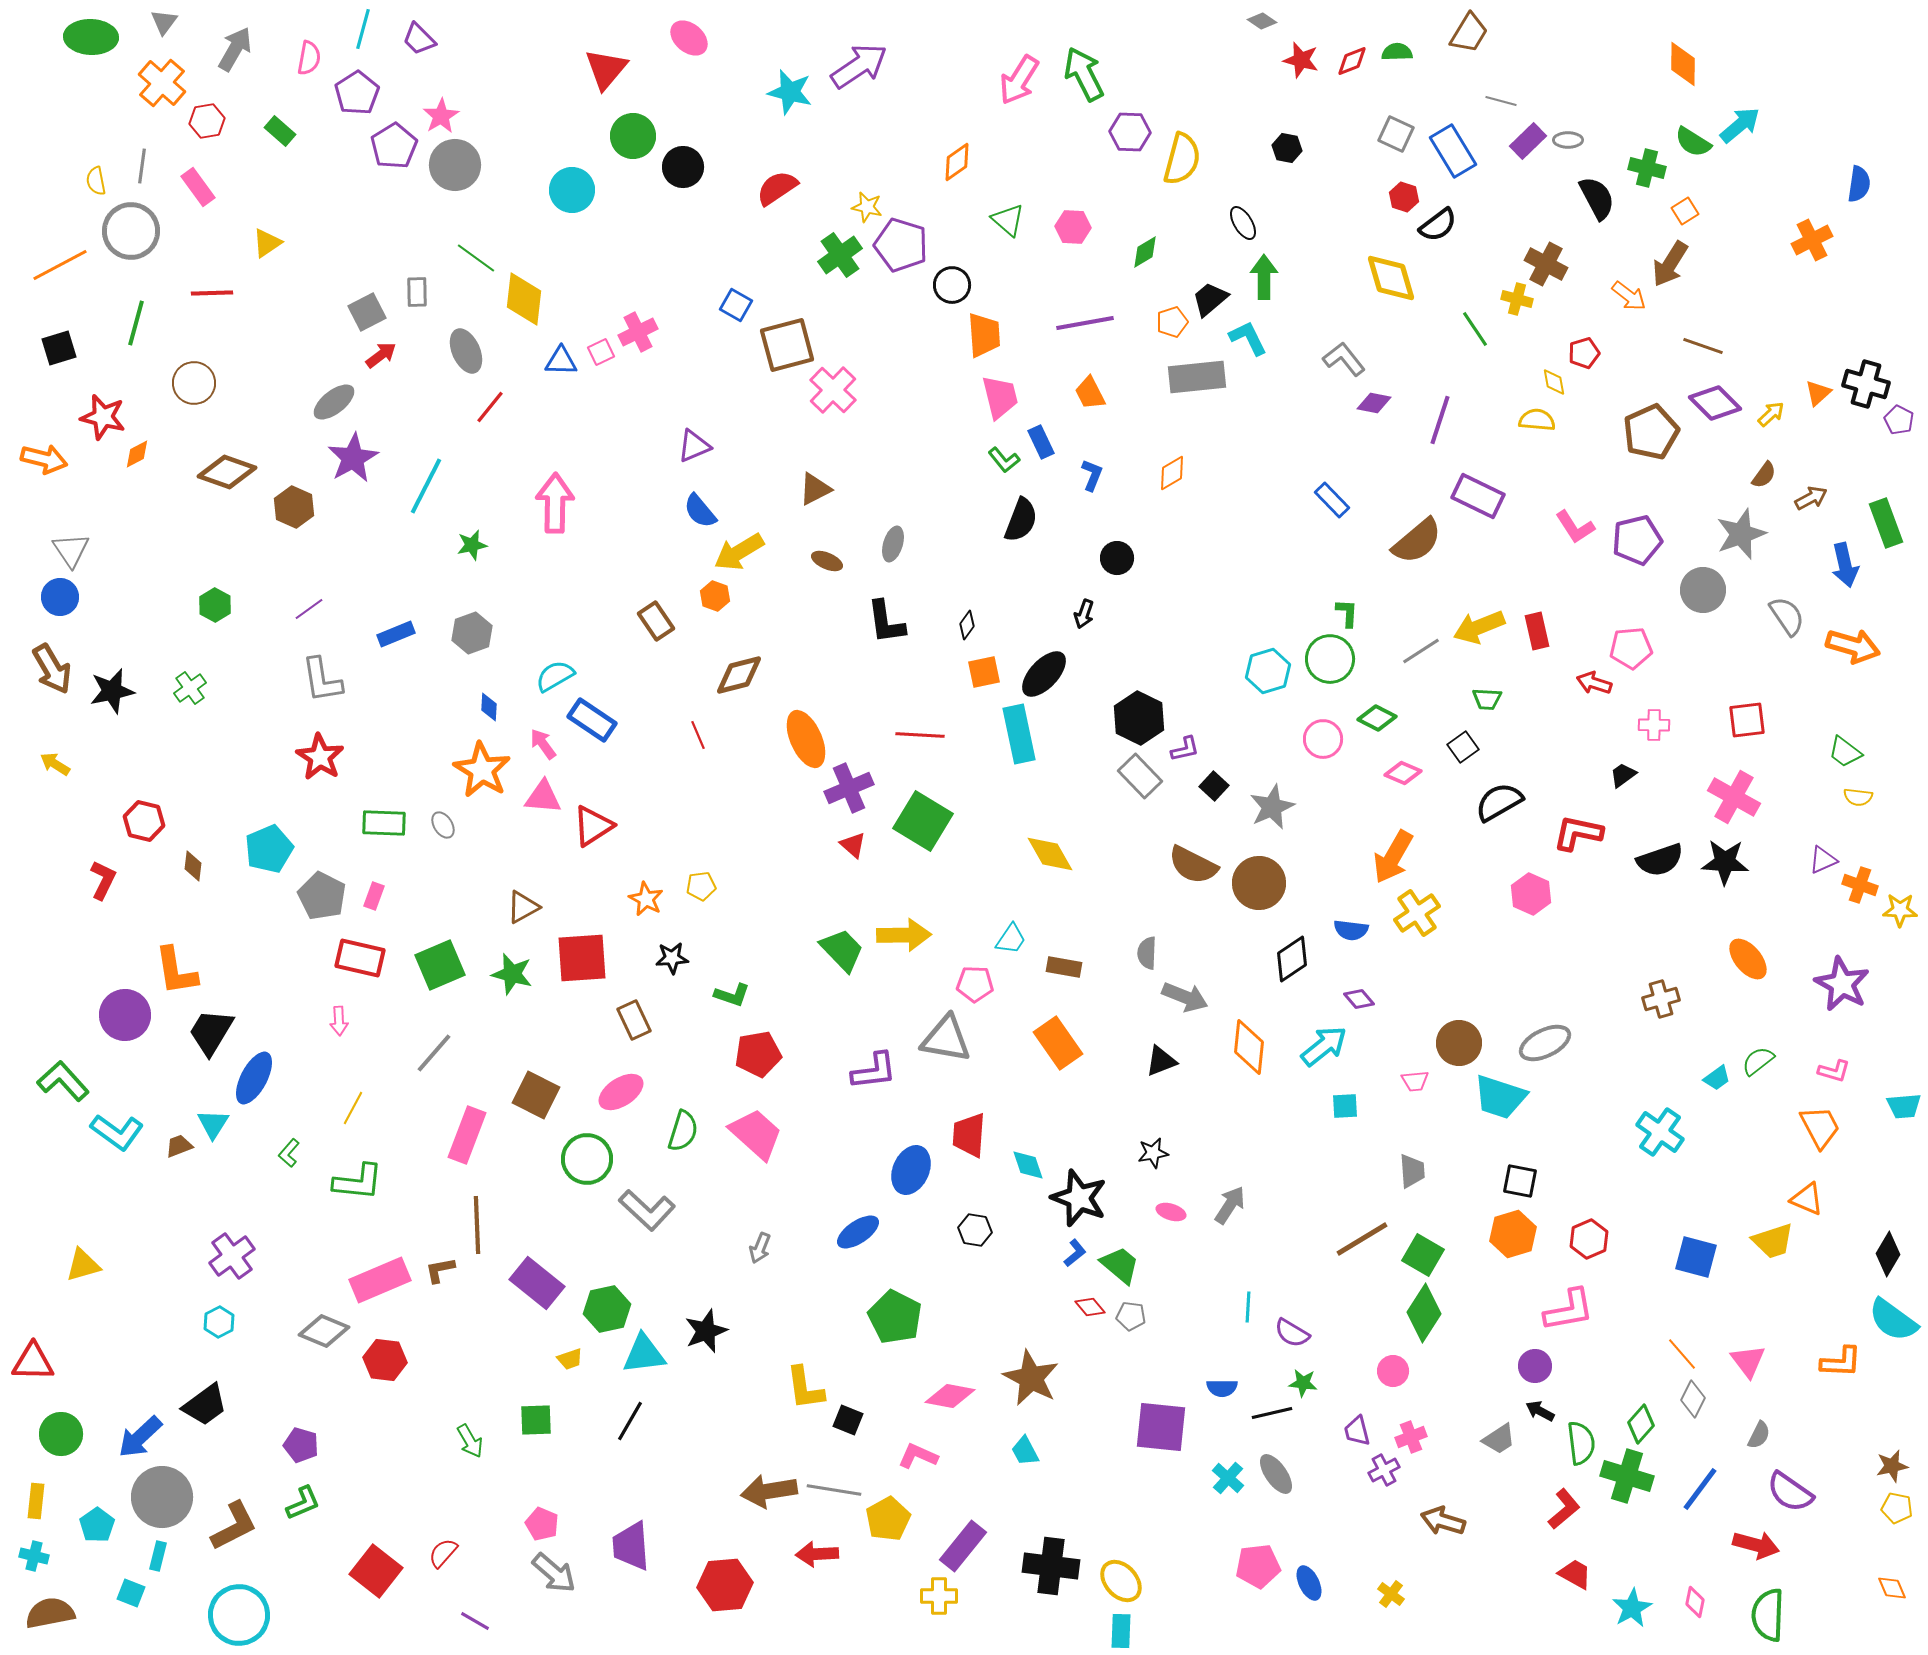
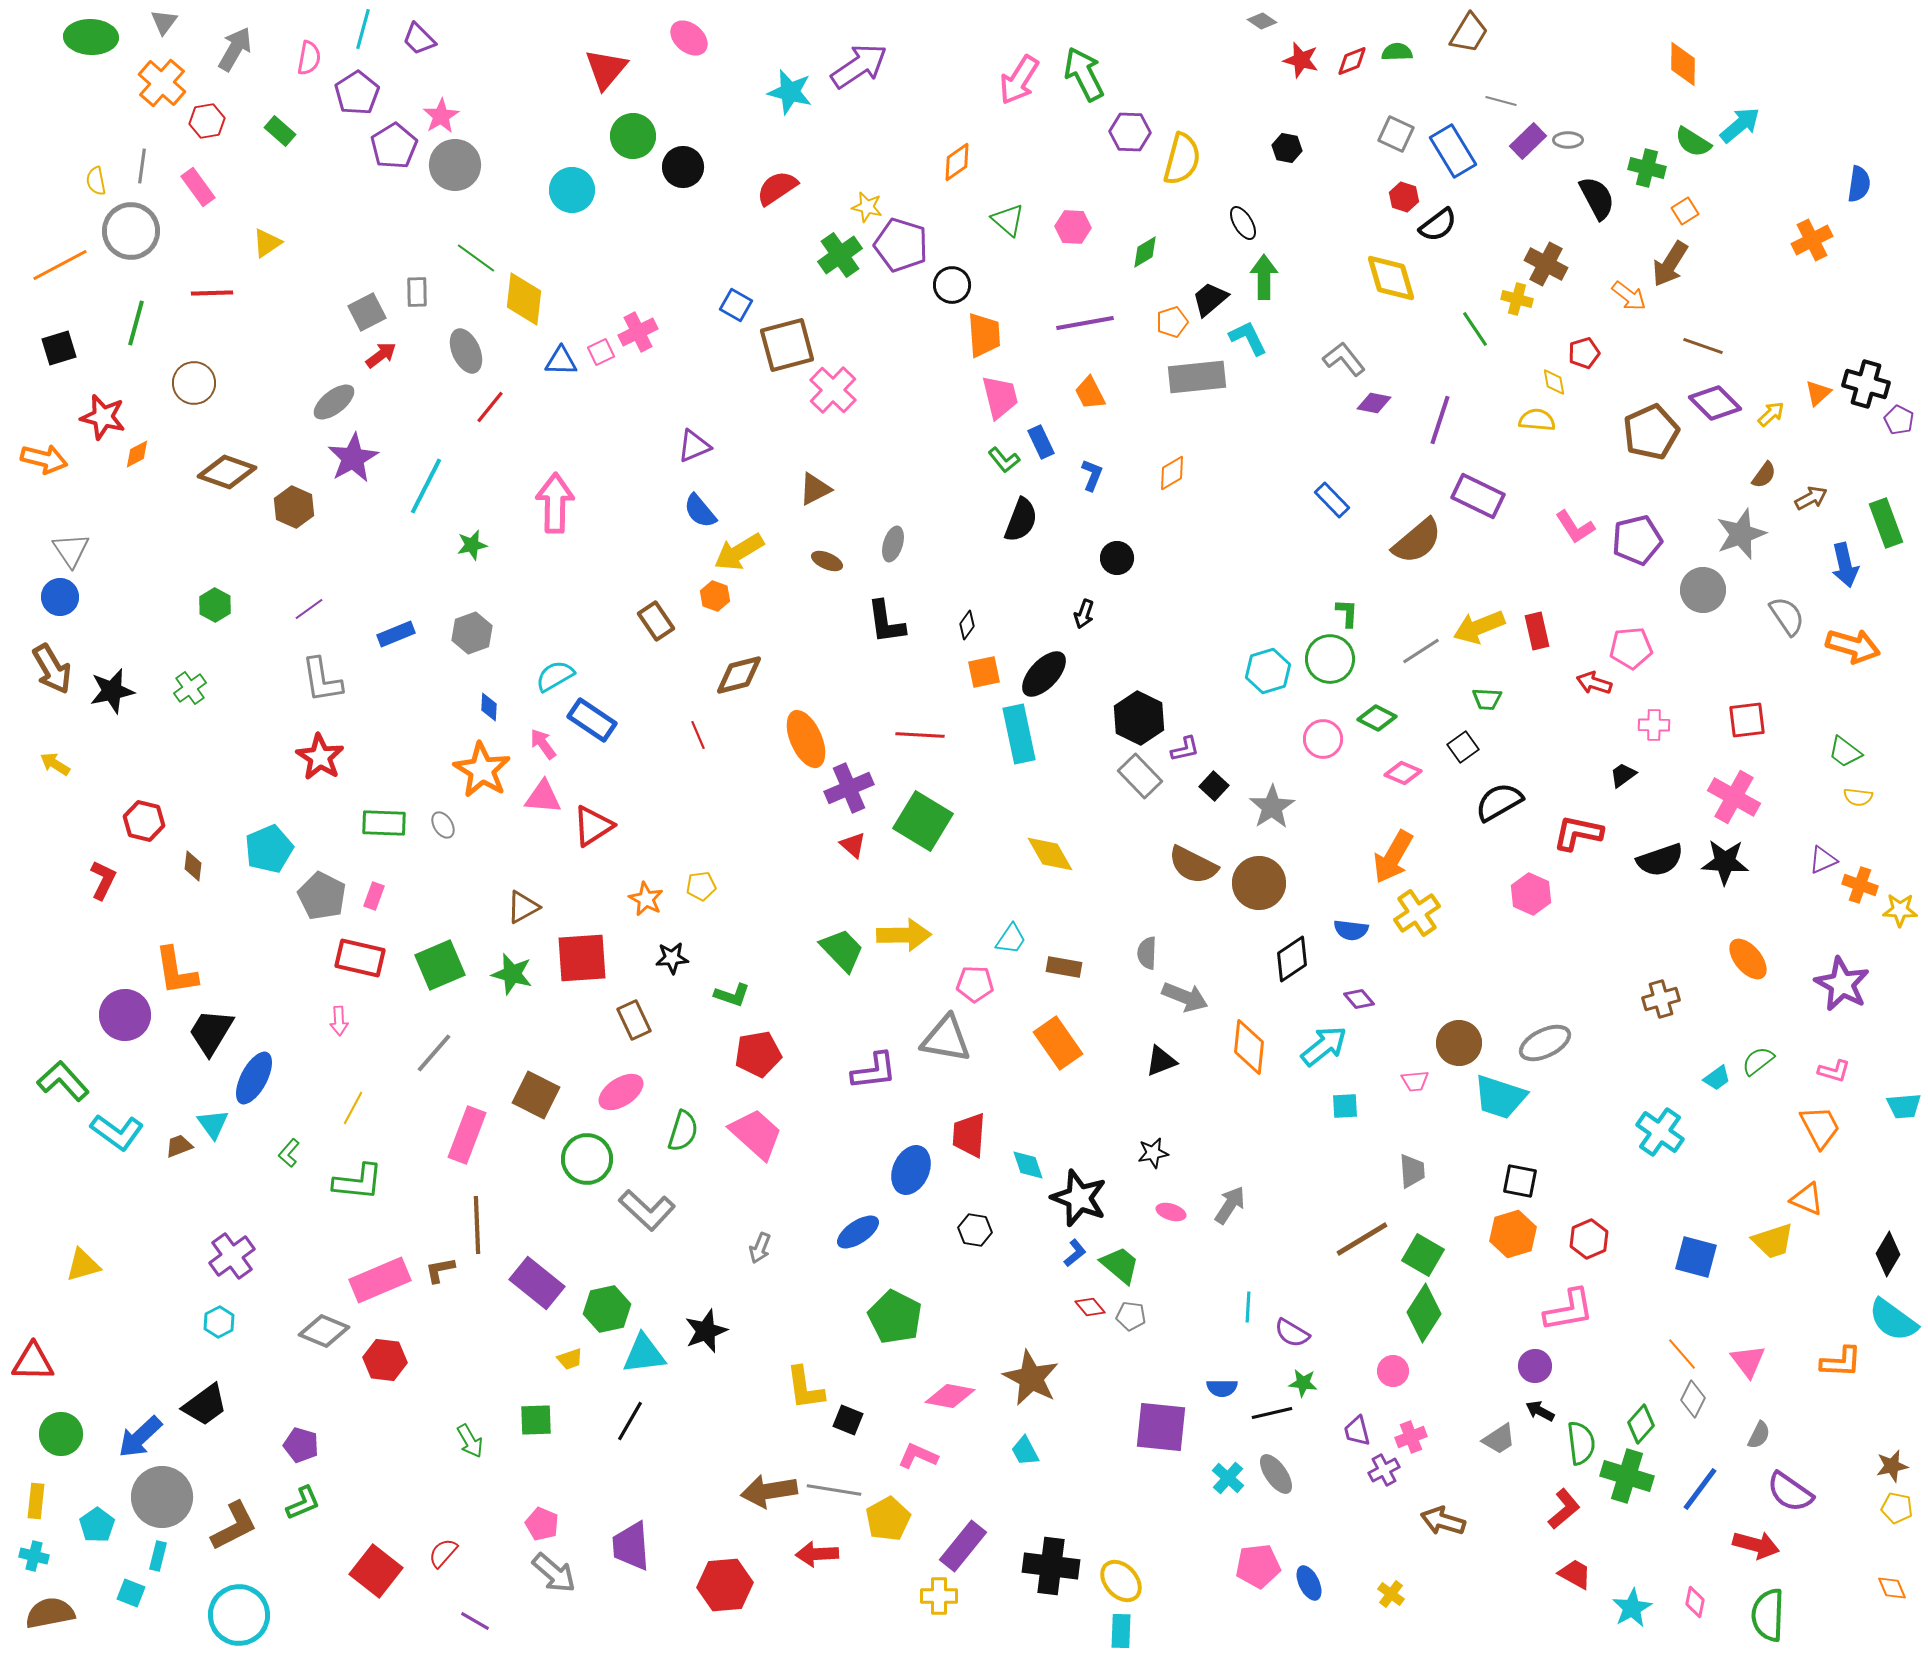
gray star at (1272, 807): rotated 9 degrees counterclockwise
cyan triangle at (213, 1124): rotated 8 degrees counterclockwise
